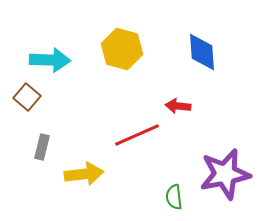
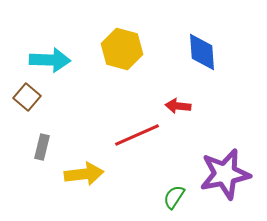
green semicircle: rotated 40 degrees clockwise
